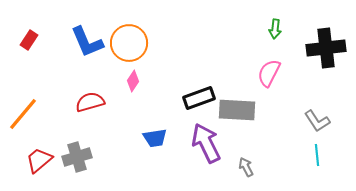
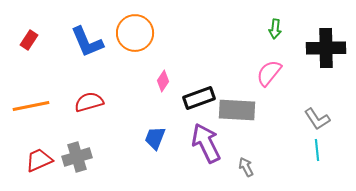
orange circle: moved 6 px right, 10 px up
black cross: rotated 6 degrees clockwise
pink semicircle: rotated 12 degrees clockwise
pink diamond: moved 30 px right
red semicircle: moved 1 px left
orange line: moved 8 px right, 8 px up; rotated 39 degrees clockwise
gray L-shape: moved 2 px up
blue trapezoid: rotated 120 degrees clockwise
cyan line: moved 5 px up
red trapezoid: rotated 16 degrees clockwise
